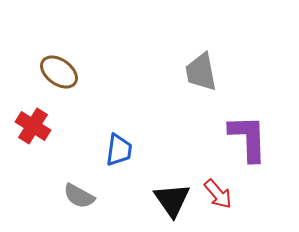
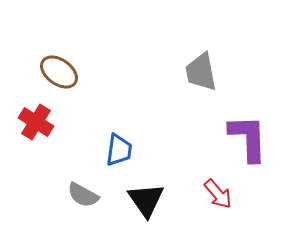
red cross: moved 3 px right, 4 px up
gray semicircle: moved 4 px right, 1 px up
black triangle: moved 26 px left
